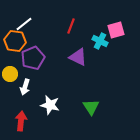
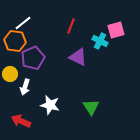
white line: moved 1 px left, 1 px up
red arrow: rotated 72 degrees counterclockwise
